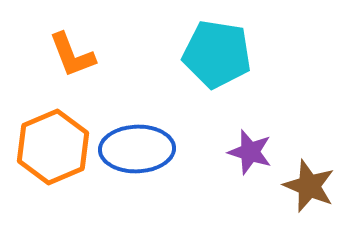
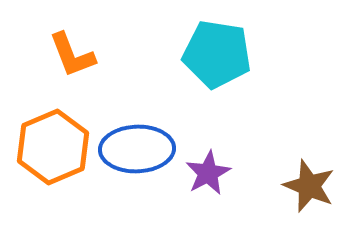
purple star: moved 42 px left, 21 px down; rotated 27 degrees clockwise
